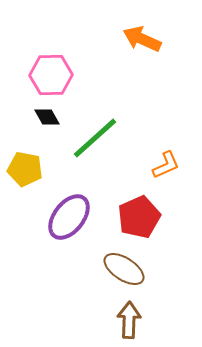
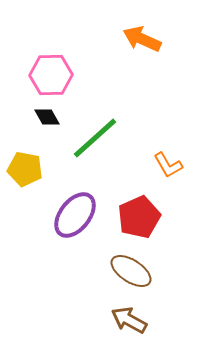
orange L-shape: moved 2 px right; rotated 84 degrees clockwise
purple ellipse: moved 6 px right, 2 px up
brown ellipse: moved 7 px right, 2 px down
brown arrow: rotated 63 degrees counterclockwise
